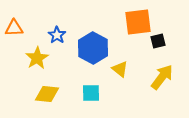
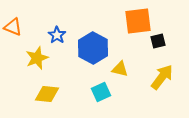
orange square: moved 1 px up
orange triangle: moved 1 px left, 1 px up; rotated 24 degrees clockwise
yellow star: rotated 10 degrees clockwise
yellow triangle: rotated 24 degrees counterclockwise
cyan square: moved 10 px right, 1 px up; rotated 24 degrees counterclockwise
